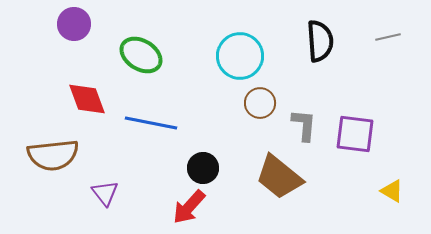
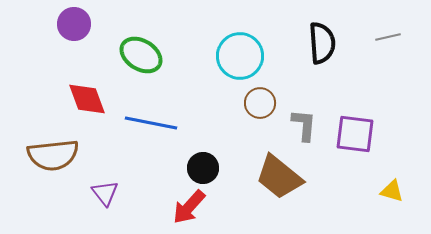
black semicircle: moved 2 px right, 2 px down
yellow triangle: rotated 15 degrees counterclockwise
